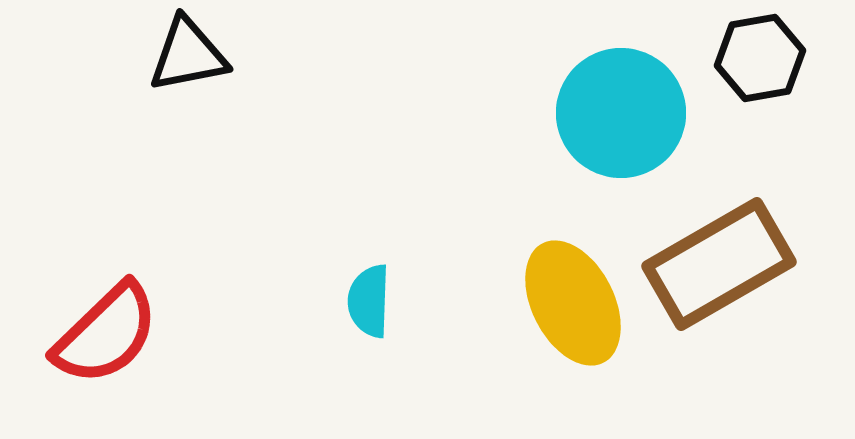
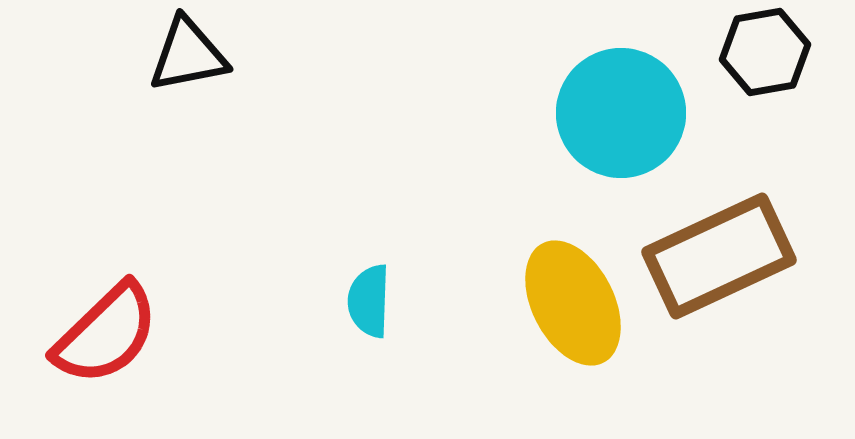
black hexagon: moved 5 px right, 6 px up
brown rectangle: moved 8 px up; rotated 5 degrees clockwise
